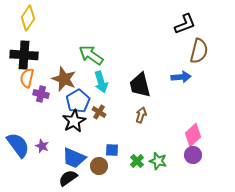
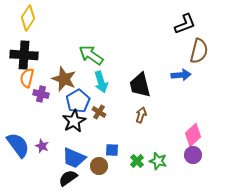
blue arrow: moved 2 px up
